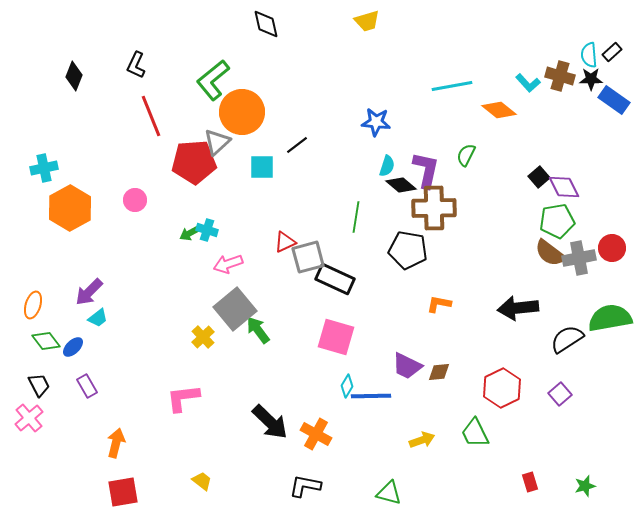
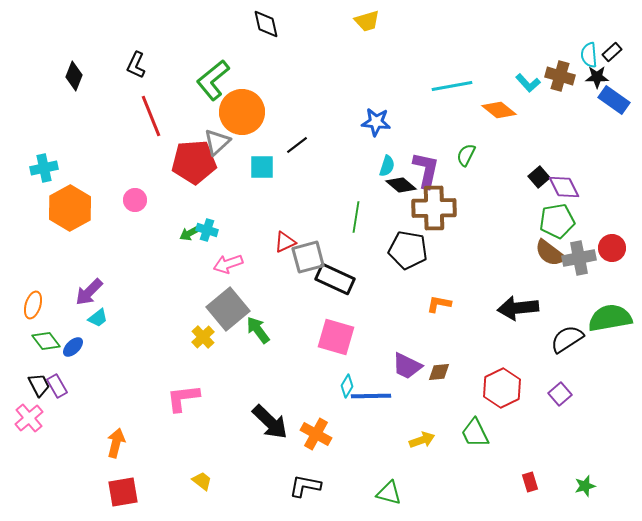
black star at (591, 79): moved 6 px right, 2 px up
gray square at (235, 309): moved 7 px left
purple rectangle at (87, 386): moved 30 px left
